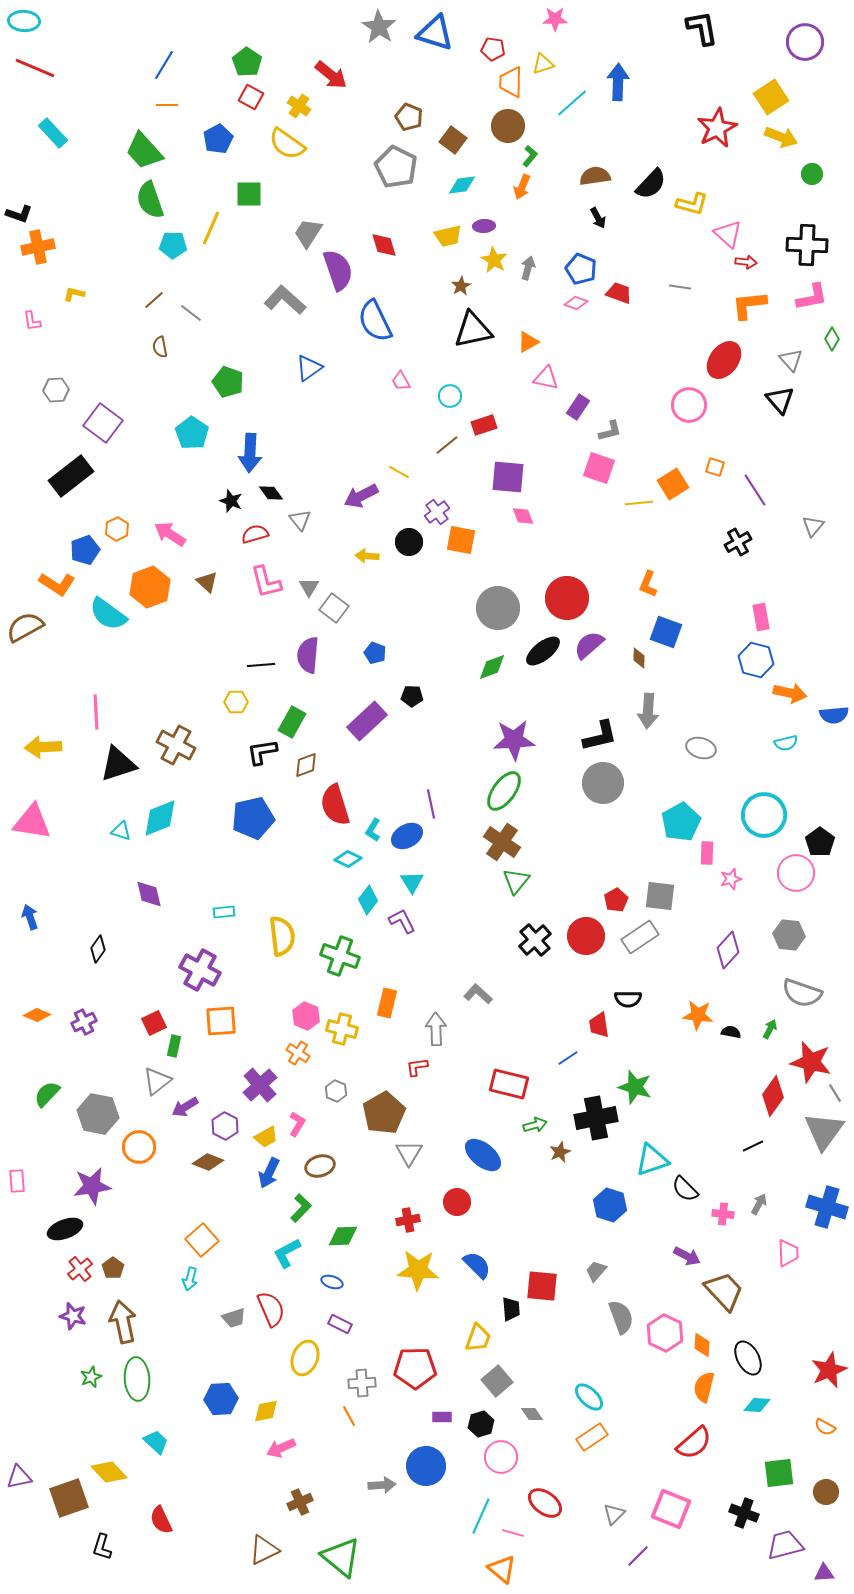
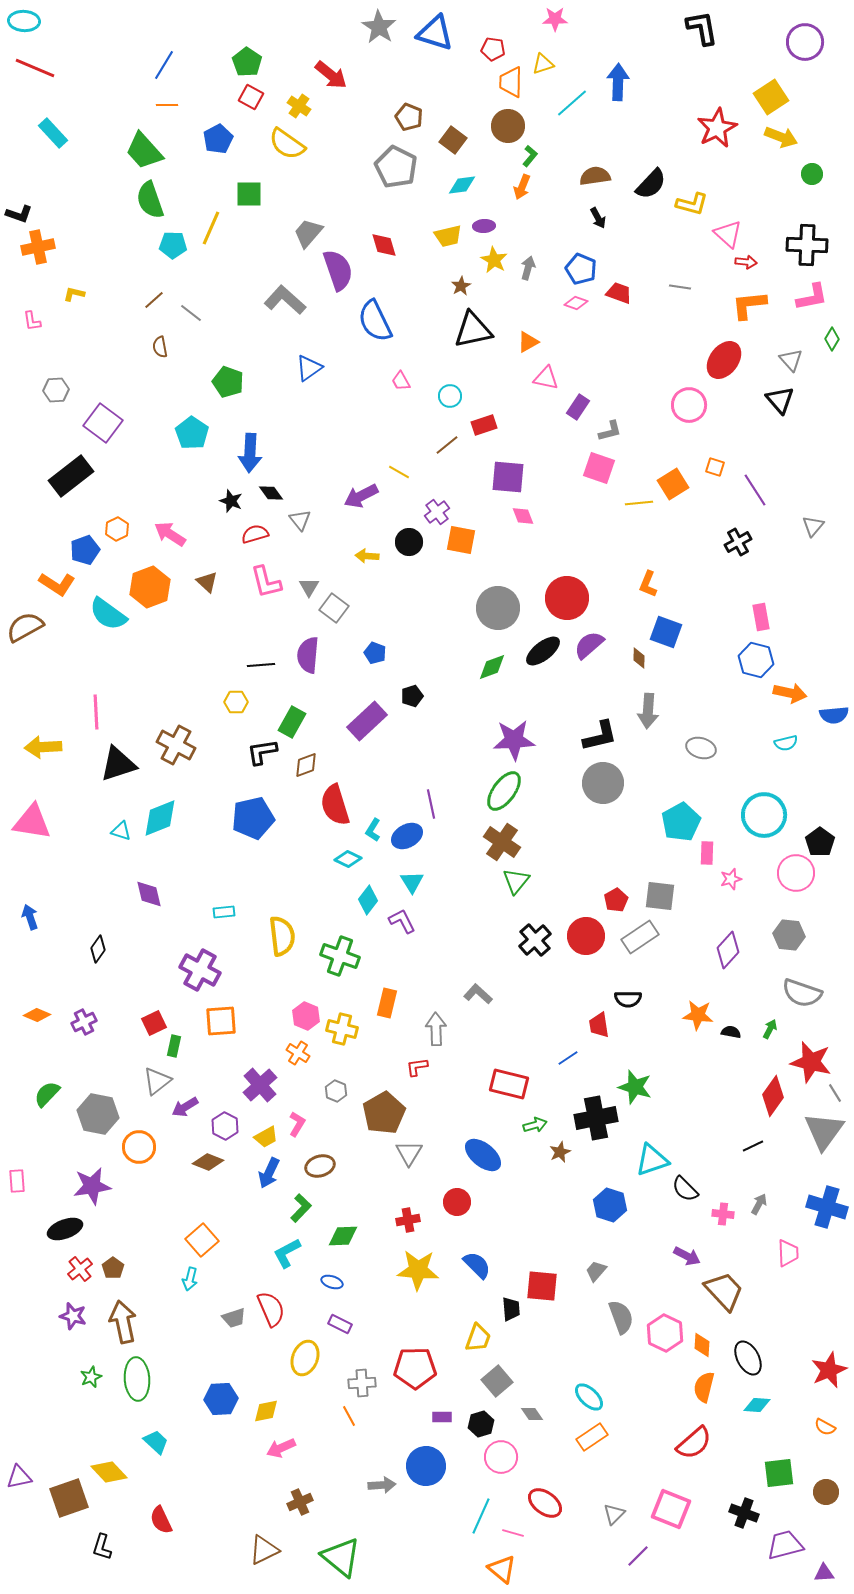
gray trapezoid at (308, 233): rotated 8 degrees clockwise
black pentagon at (412, 696): rotated 20 degrees counterclockwise
